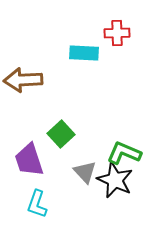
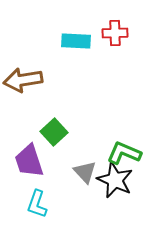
red cross: moved 2 px left
cyan rectangle: moved 8 px left, 12 px up
brown arrow: rotated 6 degrees counterclockwise
green square: moved 7 px left, 2 px up
purple trapezoid: moved 1 px down
